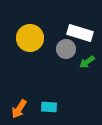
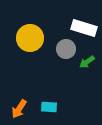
white rectangle: moved 4 px right, 5 px up
